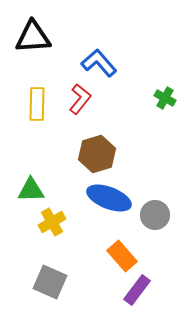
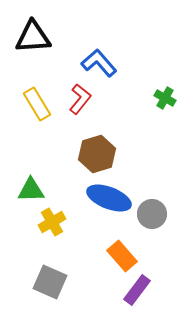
yellow rectangle: rotated 32 degrees counterclockwise
gray circle: moved 3 px left, 1 px up
